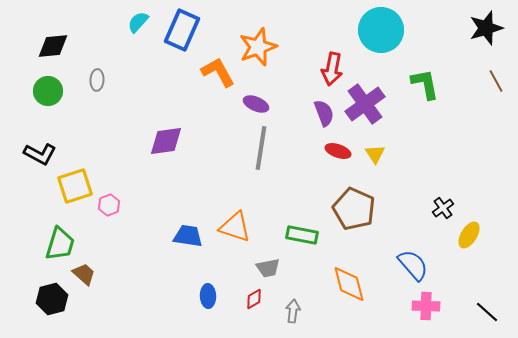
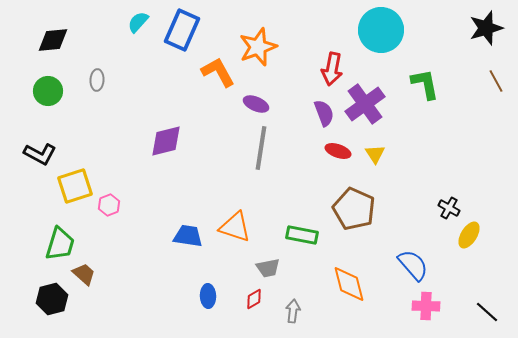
black diamond: moved 6 px up
purple diamond: rotated 6 degrees counterclockwise
black cross: moved 6 px right; rotated 25 degrees counterclockwise
